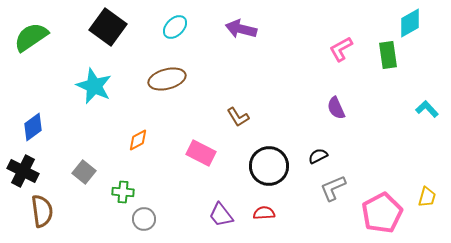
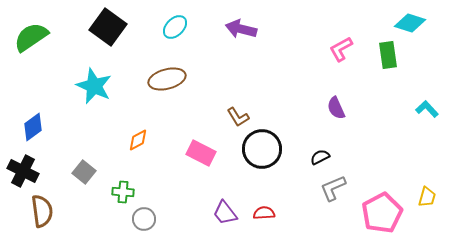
cyan diamond: rotated 48 degrees clockwise
black semicircle: moved 2 px right, 1 px down
black circle: moved 7 px left, 17 px up
purple trapezoid: moved 4 px right, 2 px up
